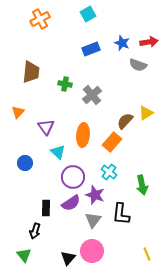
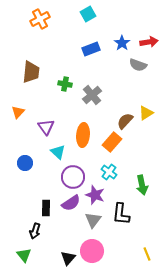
blue star: rotated 14 degrees clockwise
